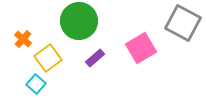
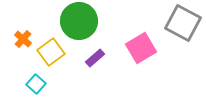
yellow square: moved 3 px right, 6 px up
